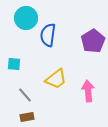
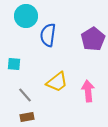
cyan circle: moved 2 px up
purple pentagon: moved 2 px up
yellow trapezoid: moved 1 px right, 3 px down
